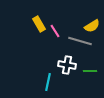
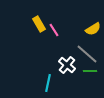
yellow semicircle: moved 1 px right, 3 px down
pink line: moved 1 px left, 1 px up
gray line: moved 7 px right, 13 px down; rotated 25 degrees clockwise
white cross: rotated 30 degrees clockwise
cyan line: moved 1 px down
